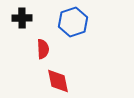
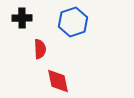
red semicircle: moved 3 px left
